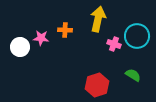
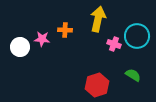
pink star: moved 1 px right, 1 px down
